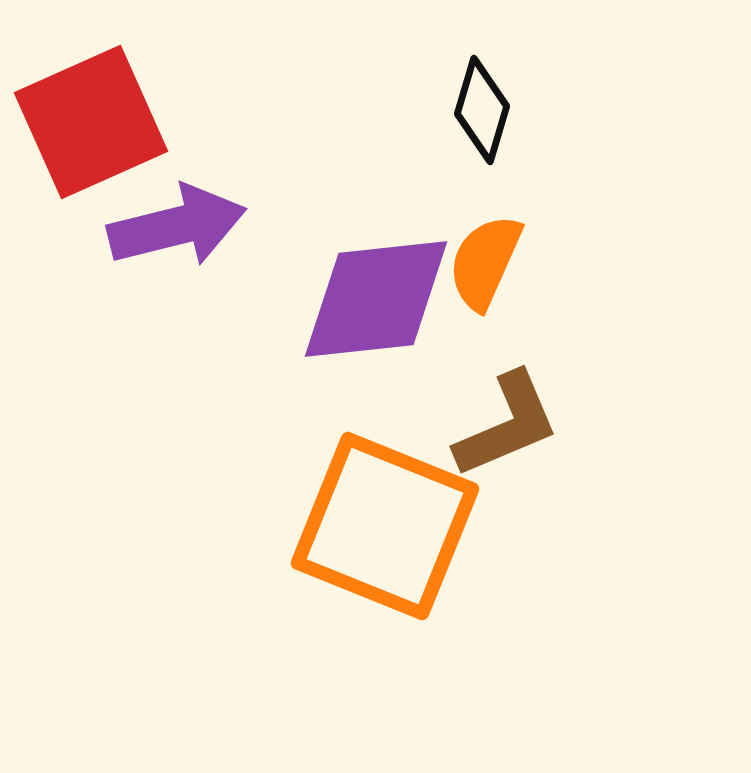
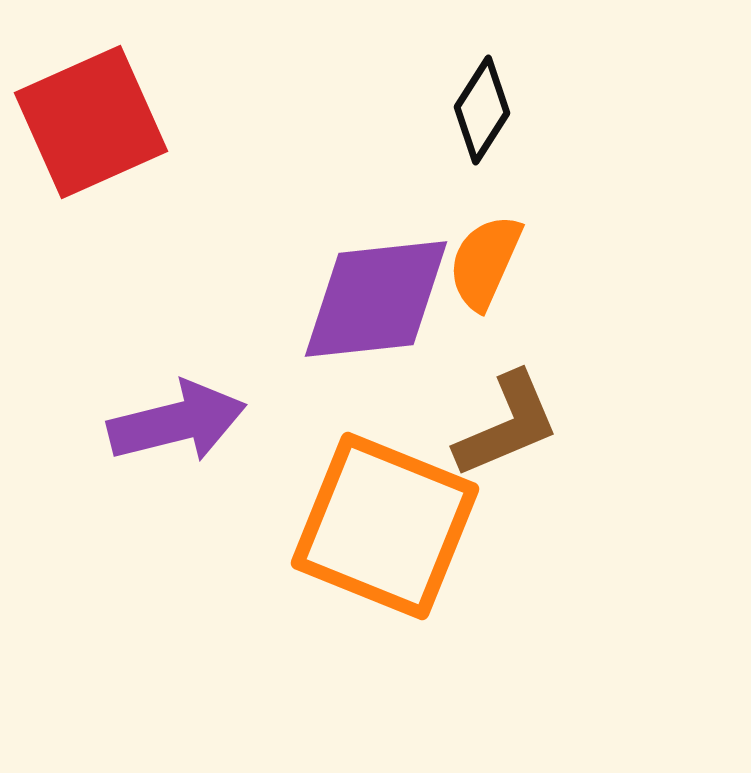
black diamond: rotated 16 degrees clockwise
purple arrow: moved 196 px down
